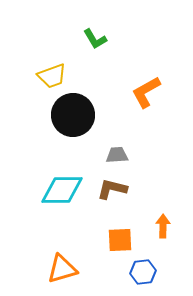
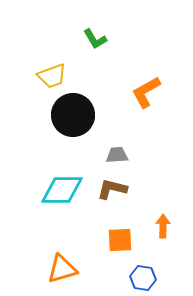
blue hexagon: moved 6 px down; rotated 15 degrees clockwise
